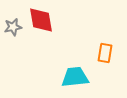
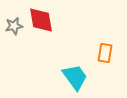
gray star: moved 1 px right, 1 px up
cyan trapezoid: rotated 60 degrees clockwise
